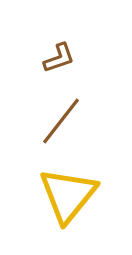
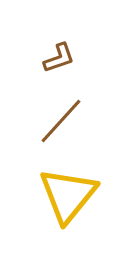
brown line: rotated 4 degrees clockwise
